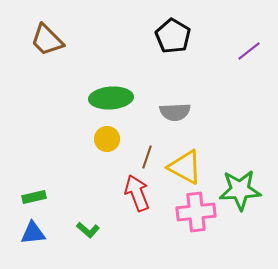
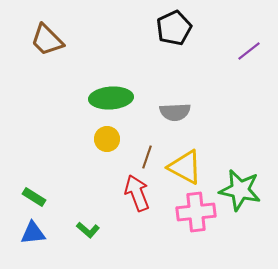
black pentagon: moved 1 px right, 8 px up; rotated 16 degrees clockwise
green star: rotated 15 degrees clockwise
green rectangle: rotated 45 degrees clockwise
